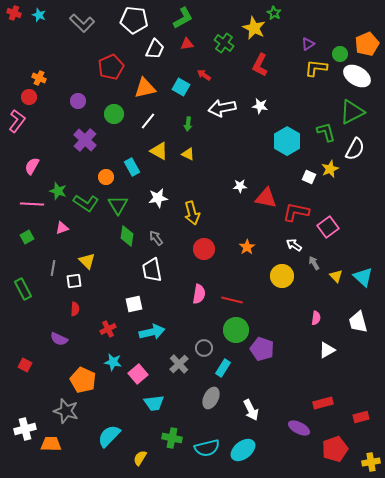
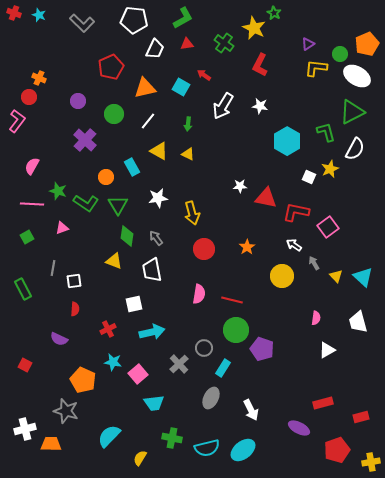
white arrow at (222, 108): moved 1 px right, 2 px up; rotated 48 degrees counterclockwise
yellow triangle at (87, 261): moved 27 px right; rotated 24 degrees counterclockwise
red pentagon at (335, 449): moved 2 px right, 1 px down
